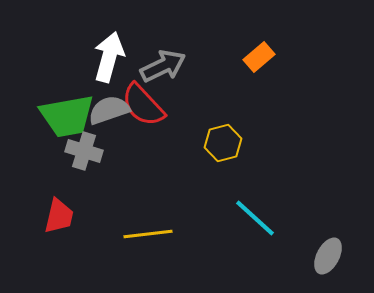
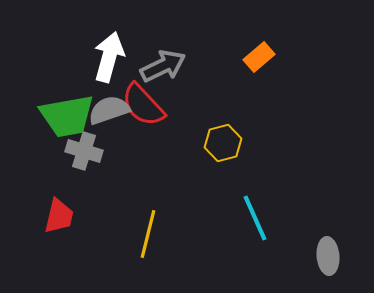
cyan line: rotated 24 degrees clockwise
yellow line: rotated 69 degrees counterclockwise
gray ellipse: rotated 33 degrees counterclockwise
